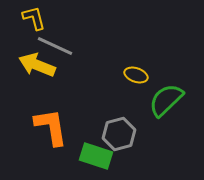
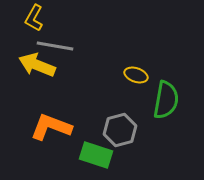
yellow L-shape: rotated 136 degrees counterclockwise
gray line: rotated 15 degrees counterclockwise
green semicircle: rotated 144 degrees clockwise
orange L-shape: rotated 60 degrees counterclockwise
gray hexagon: moved 1 px right, 4 px up
green rectangle: moved 1 px up
